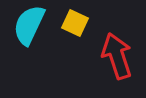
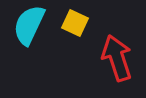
red arrow: moved 2 px down
